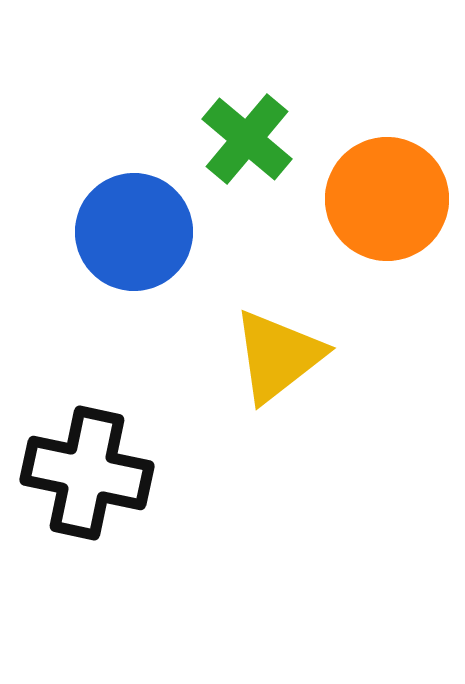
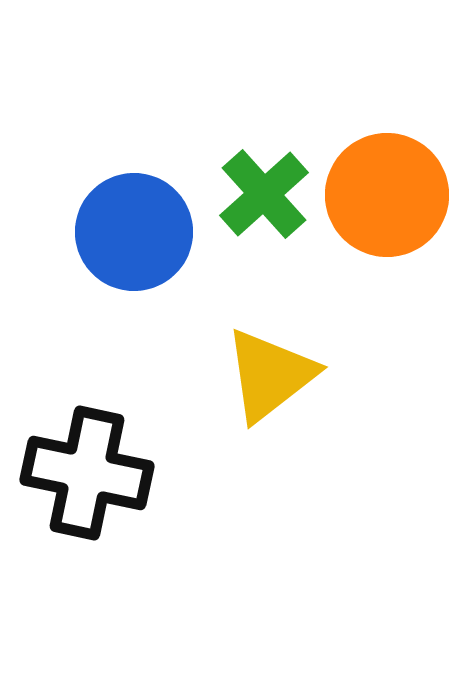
green cross: moved 17 px right, 55 px down; rotated 8 degrees clockwise
orange circle: moved 4 px up
yellow triangle: moved 8 px left, 19 px down
